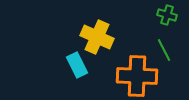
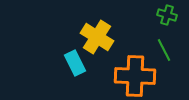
yellow cross: rotated 8 degrees clockwise
cyan rectangle: moved 2 px left, 2 px up
orange cross: moved 2 px left
